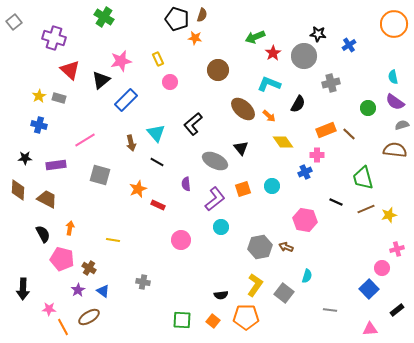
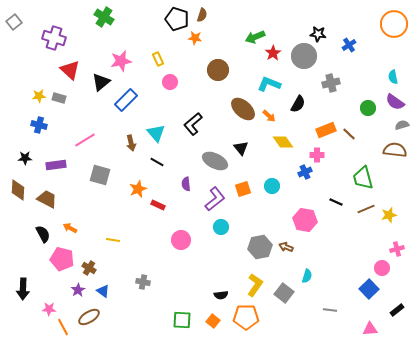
black triangle at (101, 80): moved 2 px down
yellow star at (39, 96): rotated 24 degrees clockwise
orange arrow at (70, 228): rotated 72 degrees counterclockwise
